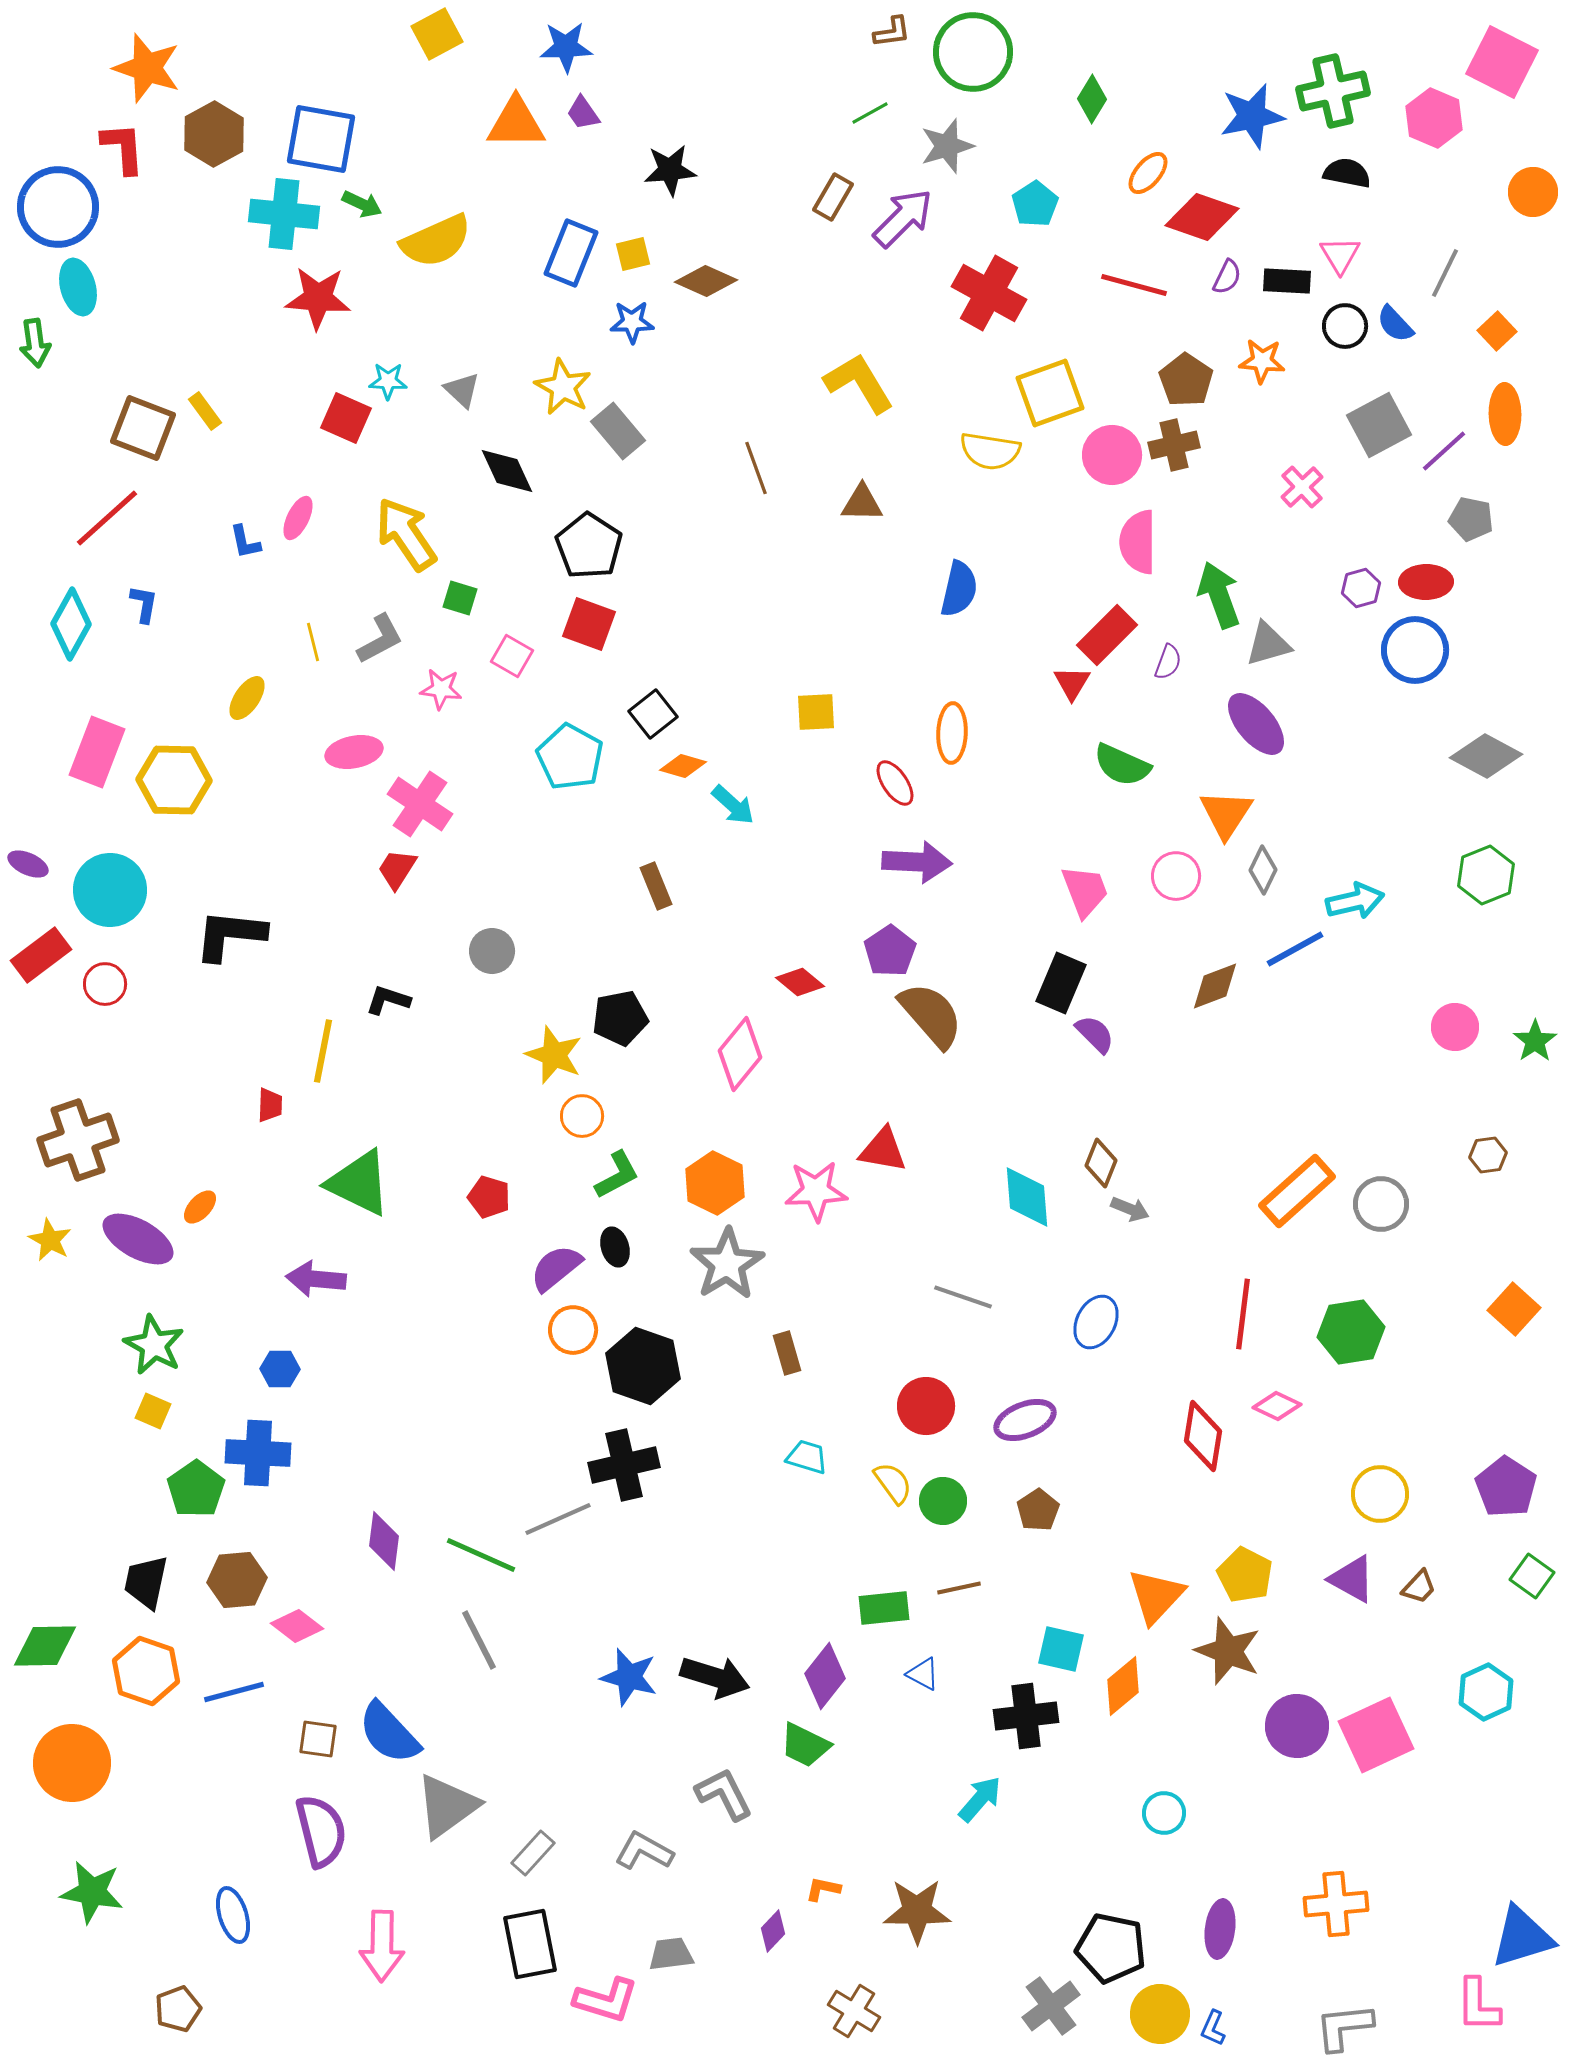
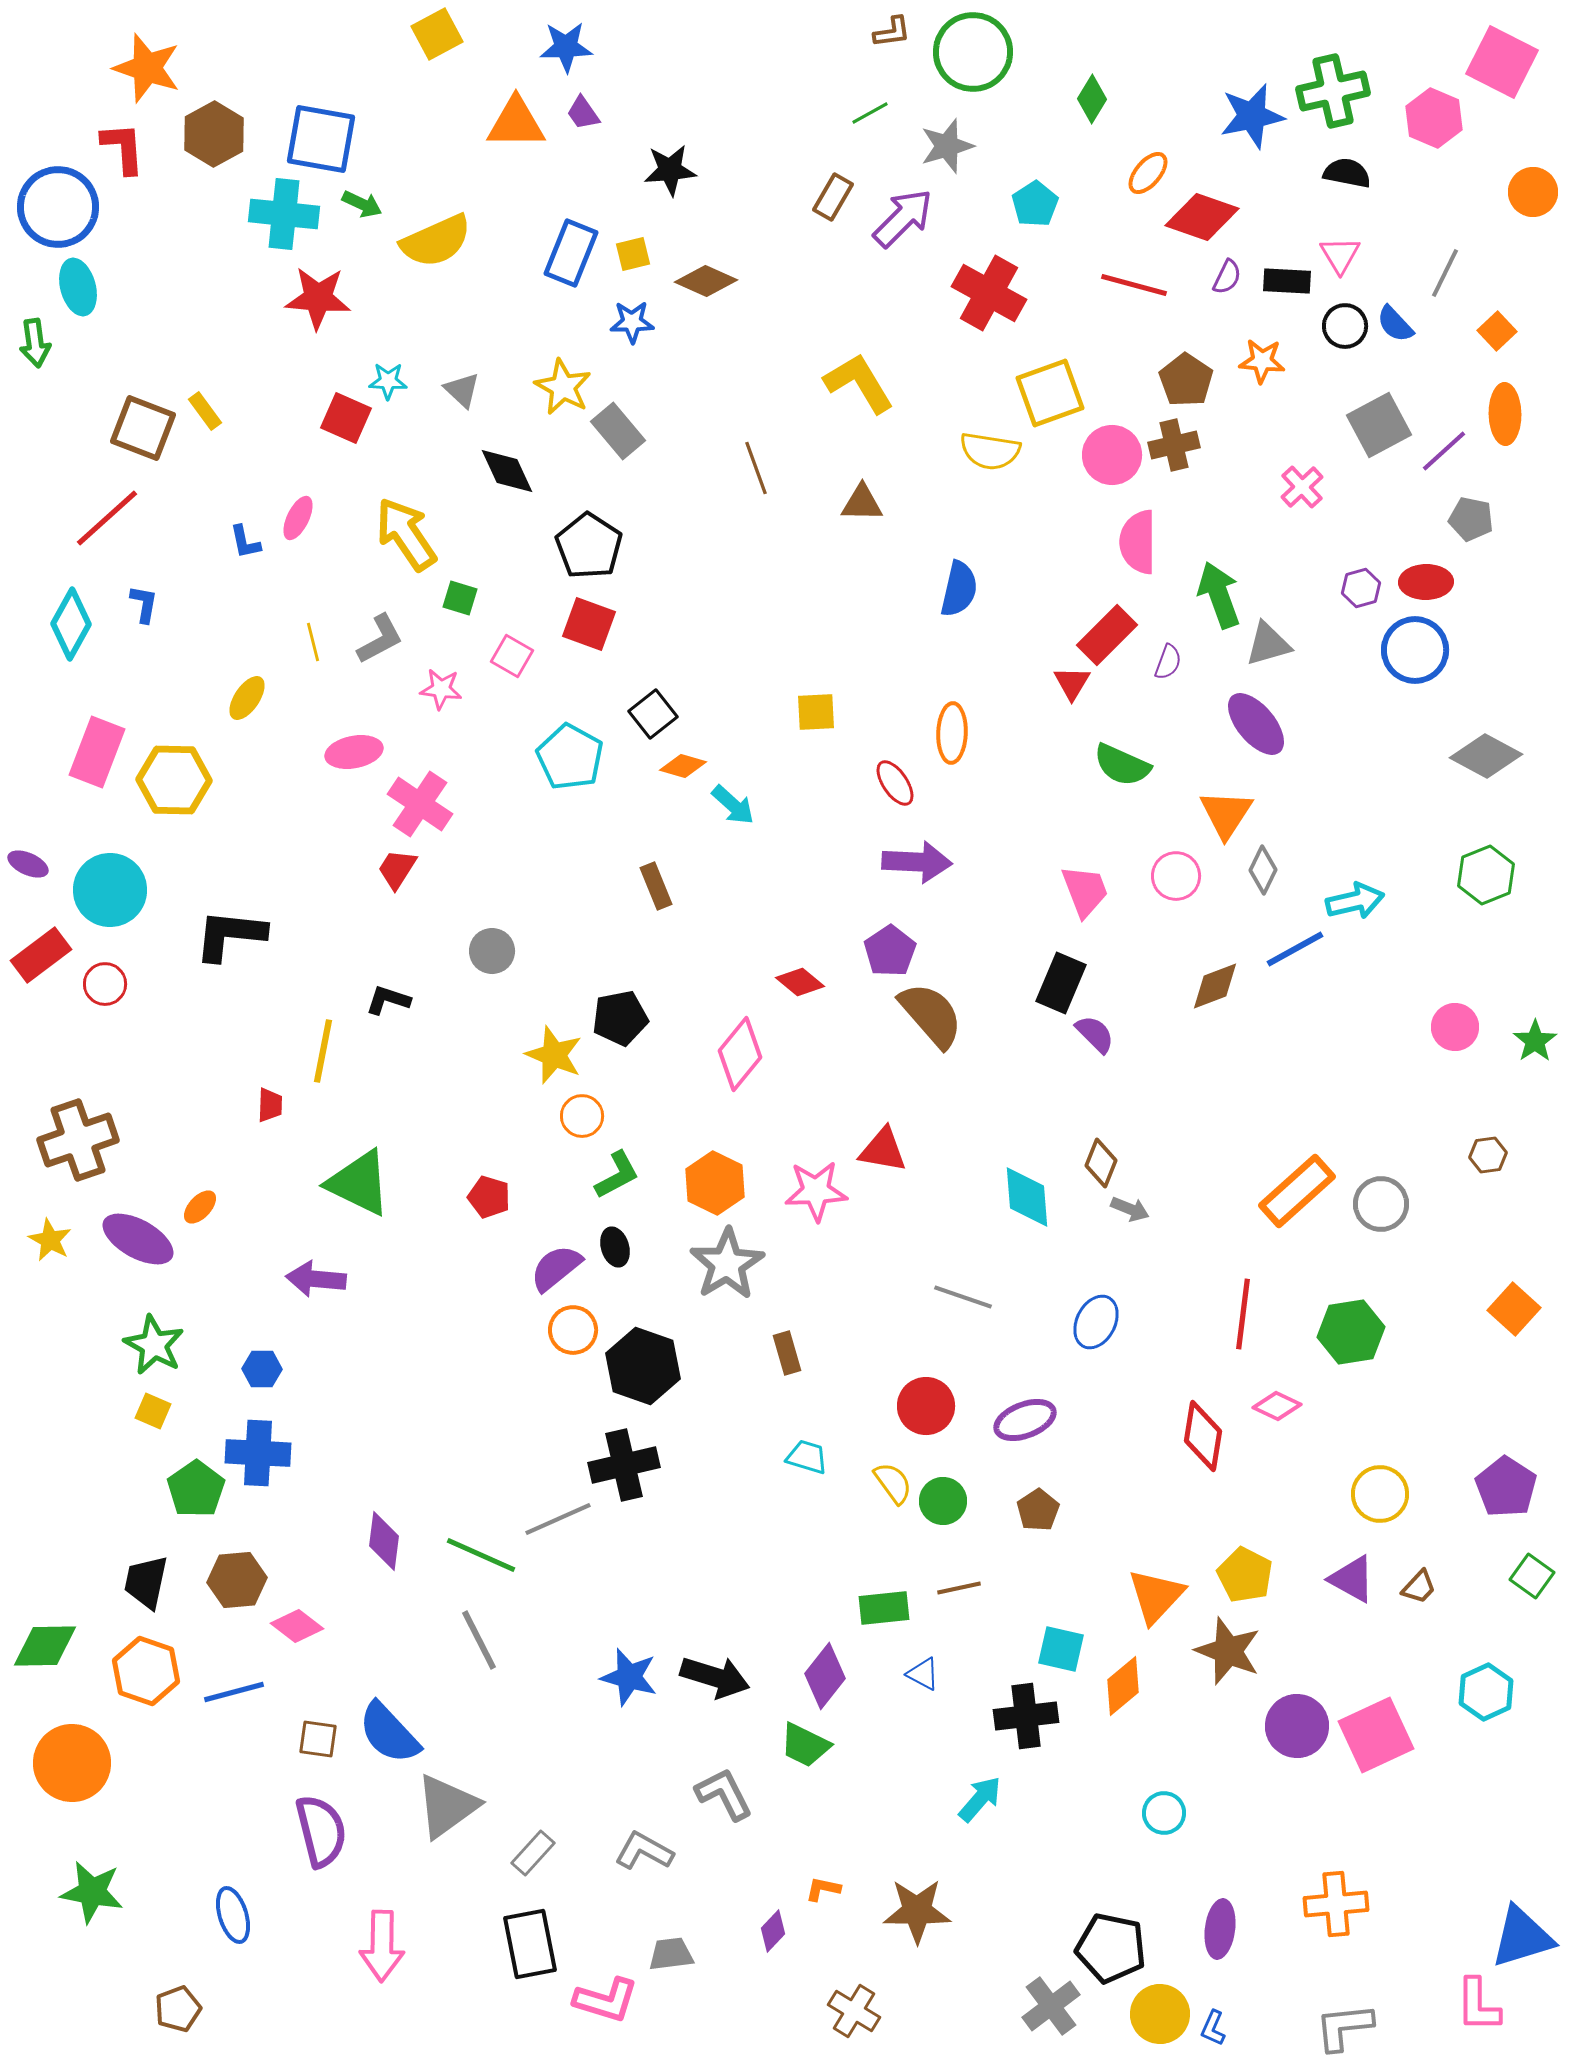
blue hexagon at (280, 1369): moved 18 px left
